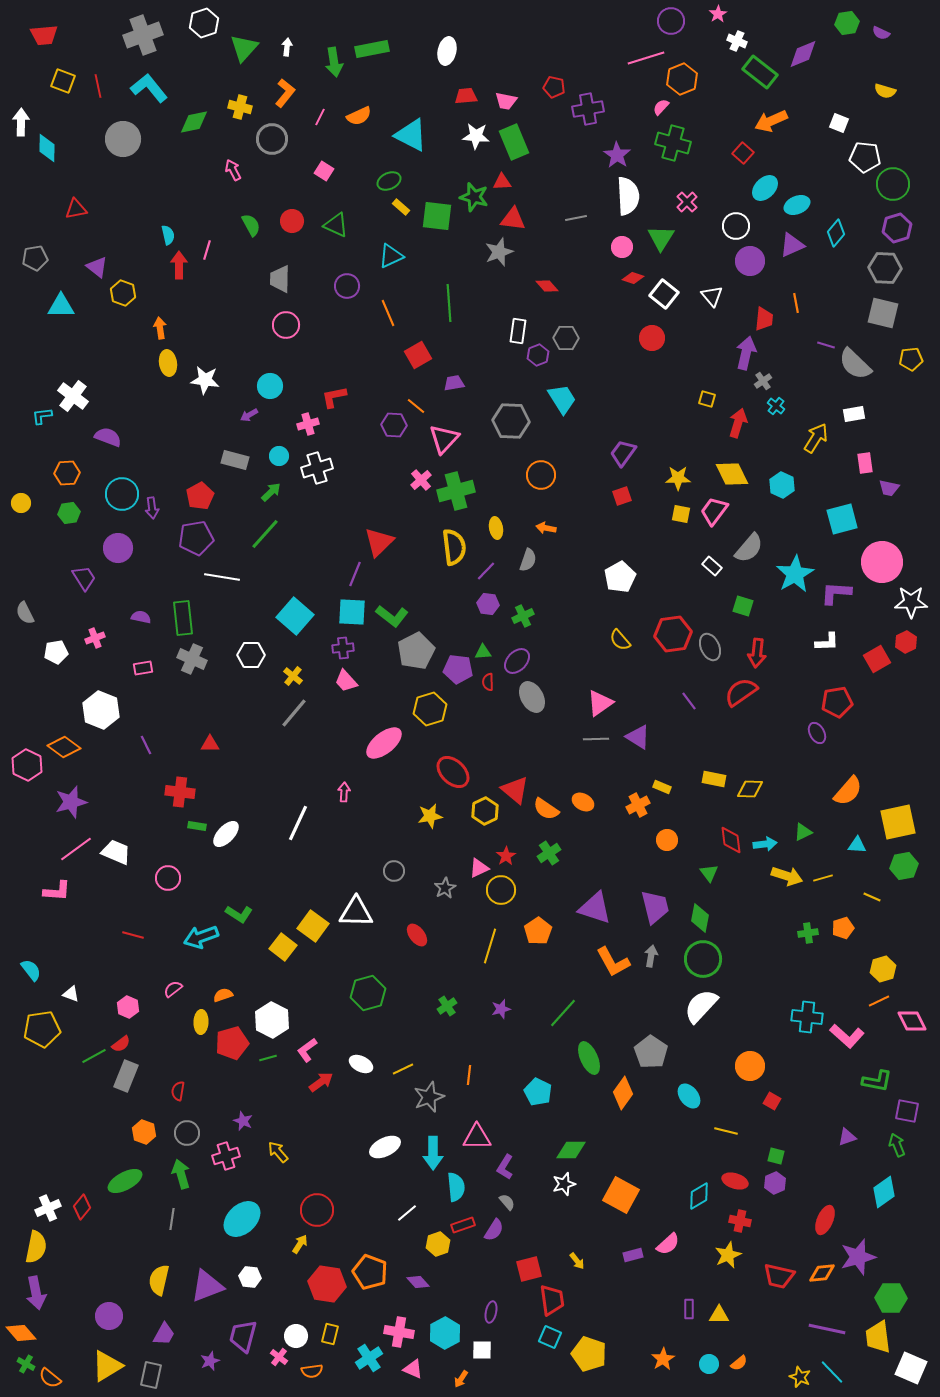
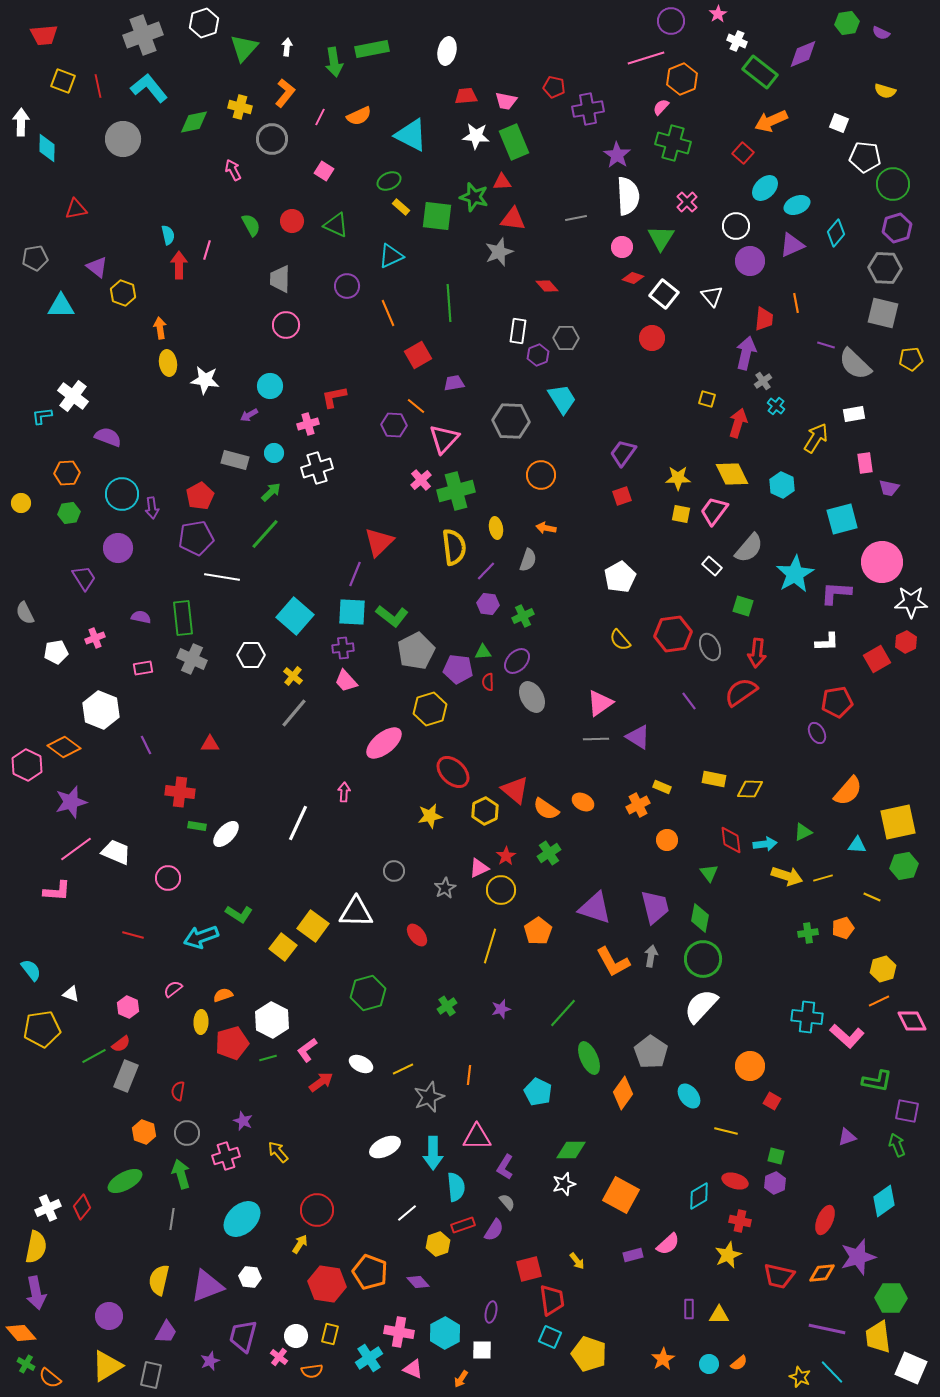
cyan circle at (279, 456): moved 5 px left, 3 px up
cyan diamond at (884, 1192): moved 9 px down
purple trapezoid at (164, 1334): moved 2 px right, 2 px up
